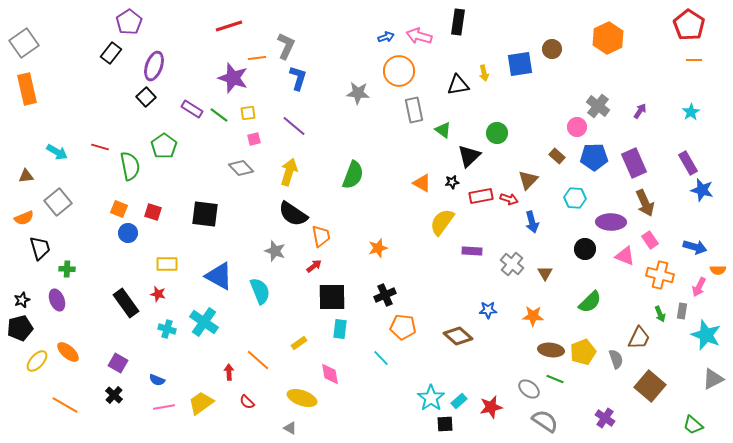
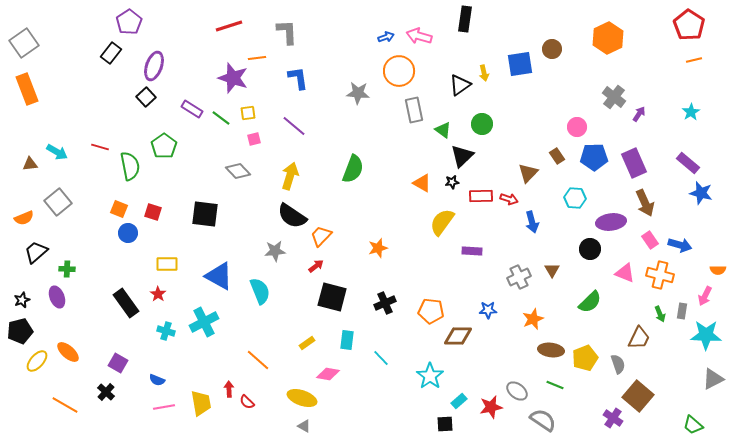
black rectangle at (458, 22): moved 7 px right, 3 px up
gray L-shape at (286, 46): moved 1 px right, 14 px up; rotated 28 degrees counterclockwise
orange line at (694, 60): rotated 14 degrees counterclockwise
blue L-shape at (298, 78): rotated 25 degrees counterclockwise
black triangle at (458, 85): moved 2 px right; rotated 25 degrees counterclockwise
orange rectangle at (27, 89): rotated 8 degrees counterclockwise
gray cross at (598, 106): moved 16 px right, 9 px up
purple arrow at (640, 111): moved 1 px left, 3 px down
green line at (219, 115): moved 2 px right, 3 px down
green circle at (497, 133): moved 15 px left, 9 px up
black triangle at (469, 156): moved 7 px left
brown rectangle at (557, 156): rotated 14 degrees clockwise
purple rectangle at (688, 163): rotated 20 degrees counterclockwise
gray diamond at (241, 168): moved 3 px left, 3 px down
yellow arrow at (289, 172): moved 1 px right, 4 px down
green semicircle at (353, 175): moved 6 px up
brown triangle at (26, 176): moved 4 px right, 12 px up
brown triangle at (528, 180): moved 7 px up
blue star at (702, 190): moved 1 px left, 3 px down
red rectangle at (481, 196): rotated 10 degrees clockwise
black semicircle at (293, 214): moved 1 px left, 2 px down
purple ellipse at (611, 222): rotated 8 degrees counterclockwise
orange trapezoid at (321, 236): rotated 125 degrees counterclockwise
blue arrow at (695, 247): moved 15 px left, 2 px up
black trapezoid at (40, 248): moved 4 px left, 4 px down; rotated 115 degrees counterclockwise
black circle at (585, 249): moved 5 px right
gray star at (275, 251): rotated 25 degrees counterclockwise
pink triangle at (625, 256): moved 17 px down
gray cross at (512, 264): moved 7 px right, 13 px down; rotated 25 degrees clockwise
red arrow at (314, 266): moved 2 px right
brown triangle at (545, 273): moved 7 px right, 3 px up
pink arrow at (699, 287): moved 6 px right, 9 px down
red star at (158, 294): rotated 21 degrees clockwise
black cross at (385, 295): moved 8 px down
black square at (332, 297): rotated 16 degrees clockwise
purple ellipse at (57, 300): moved 3 px up
orange star at (533, 316): moved 3 px down; rotated 25 degrees counterclockwise
cyan cross at (204, 322): rotated 28 degrees clockwise
orange pentagon at (403, 327): moved 28 px right, 16 px up
black pentagon at (20, 328): moved 3 px down
cyan cross at (167, 329): moved 1 px left, 2 px down
cyan rectangle at (340, 329): moved 7 px right, 11 px down
cyan star at (706, 335): rotated 20 degrees counterclockwise
brown diamond at (458, 336): rotated 40 degrees counterclockwise
yellow rectangle at (299, 343): moved 8 px right
yellow pentagon at (583, 352): moved 2 px right, 6 px down
gray semicircle at (616, 359): moved 2 px right, 5 px down
red arrow at (229, 372): moved 17 px down
pink diamond at (330, 374): moved 2 px left; rotated 70 degrees counterclockwise
green line at (555, 379): moved 6 px down
brown square at (650, 386): moved 12 px left, 10 px down
gray ellipse at (529, 389): moved 12 px left, 2 px down
black cross at (114, 395): moved 8 px left, 3 px up
cyan star at (431, 398): moved 1 px left, 22 px up
yellow trapezoid at (201, 403): rotated 116 degrees clockwise
purple cross at (605, 418): moved 8 px right
gray semicircle at (545, 421): moved 2 px left, 1 px up
gray triangle at (290, 428): moved 14 px right, 2 px up
